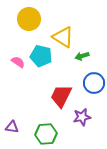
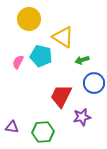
green arrow: moved 4 px down
pink semicircle: rotated 96 degrees counterclockwise
green hexagon: moved 3 px left, 2 px up
